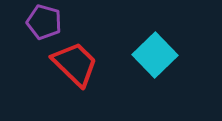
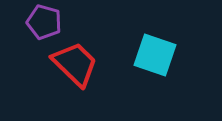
cyan square: rotated 27 degrees counterclockwise
